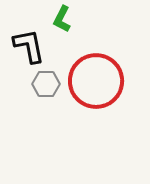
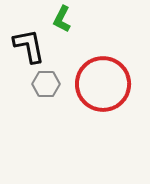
red circle: moved 7 px right, 3 px down
